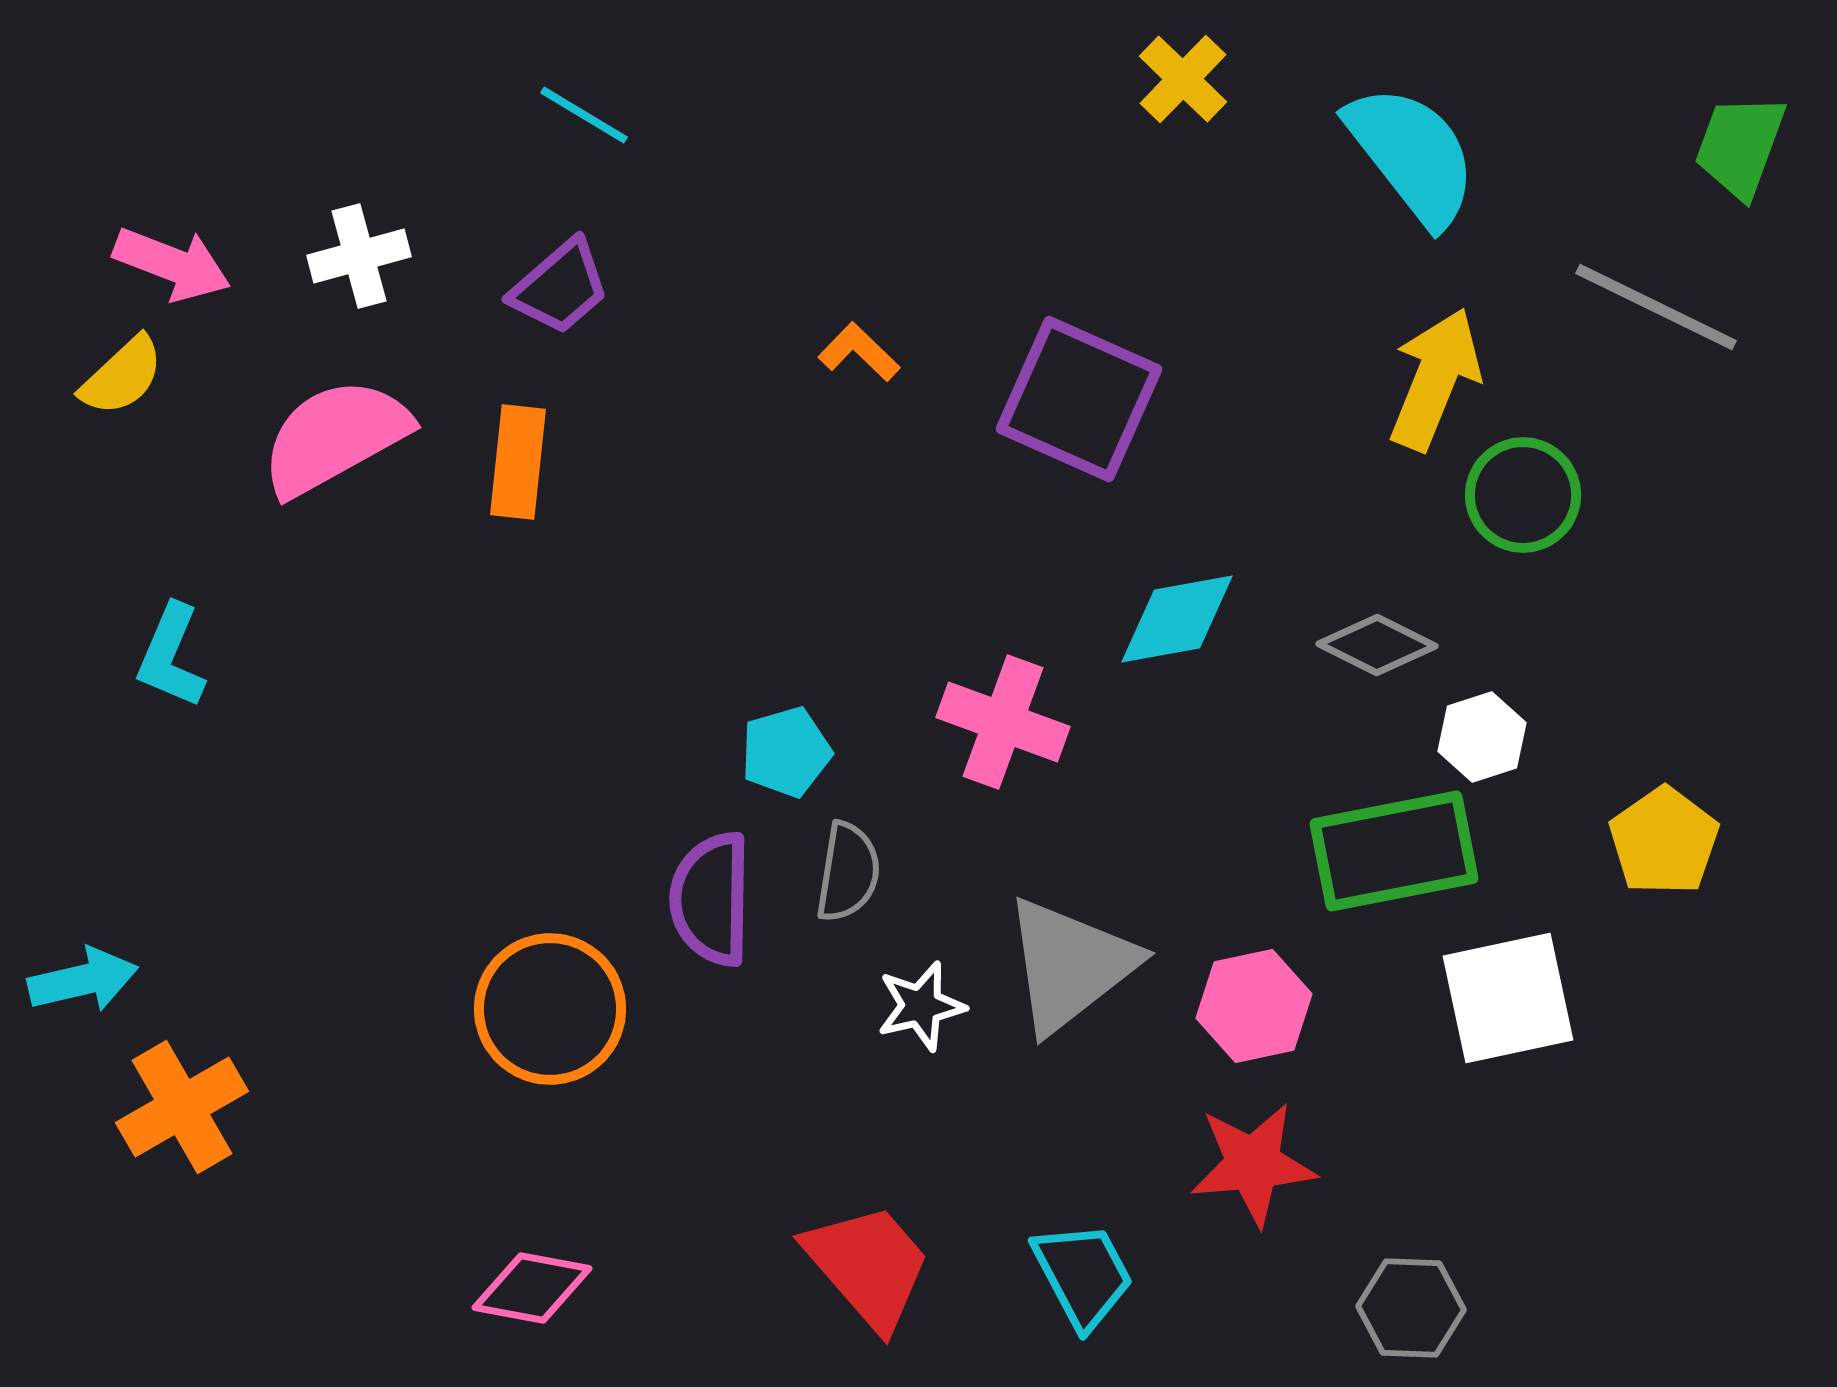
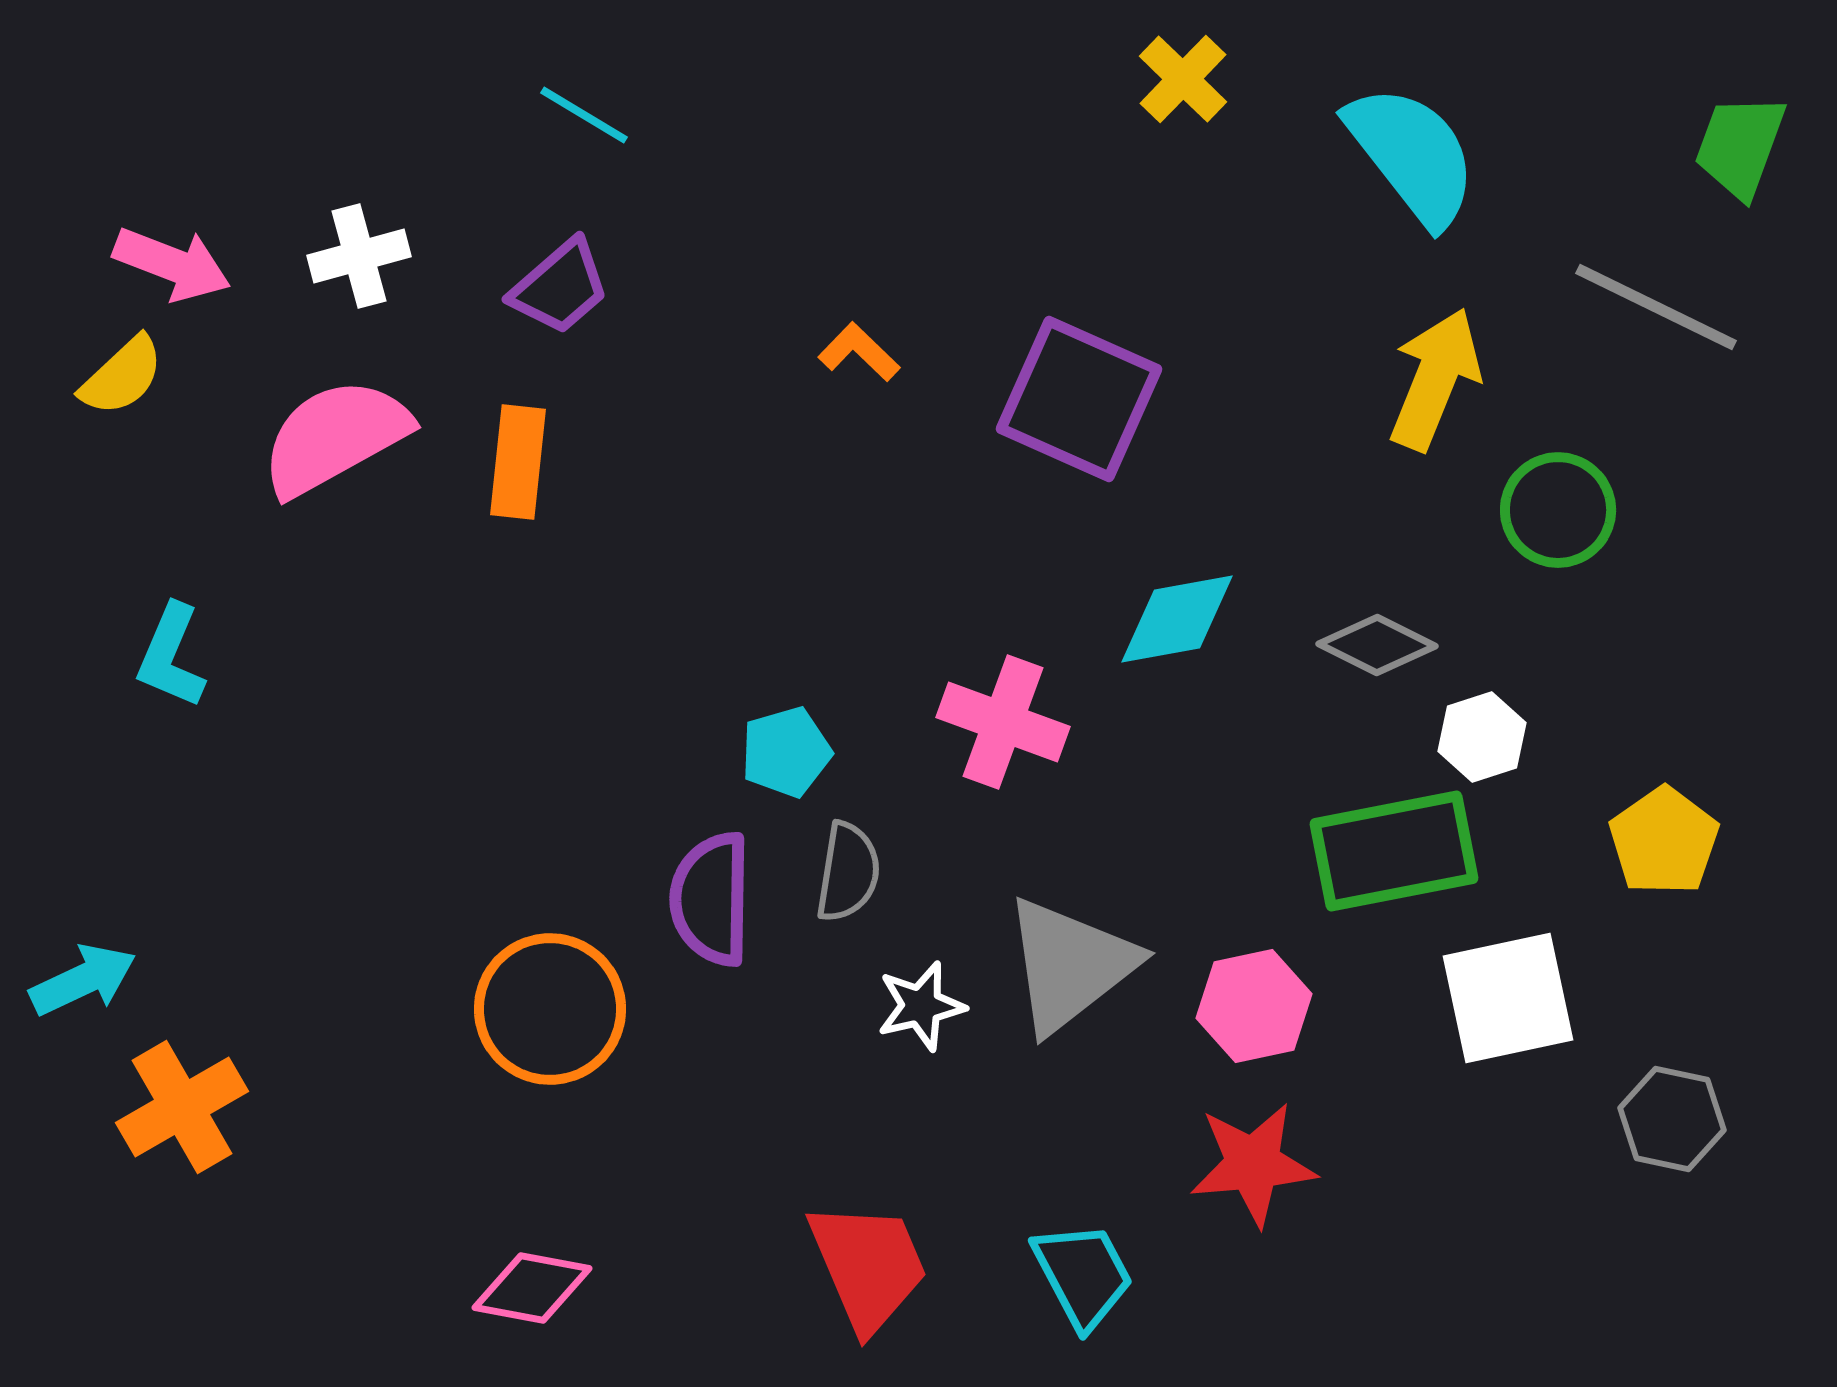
green circle: moved 35 px right, 15 px down
cyan arrow: rotated 12 degrees counterclockwise
red trapezoid: rotated 18 degrees clockwise
gray hexagon: moved 261 px right, 189 px up; rotated 10 degrees clockwise
